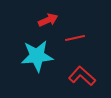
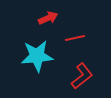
red arrow: moved 2 px up
red L-shape: rotated 100 degrees clockwise
